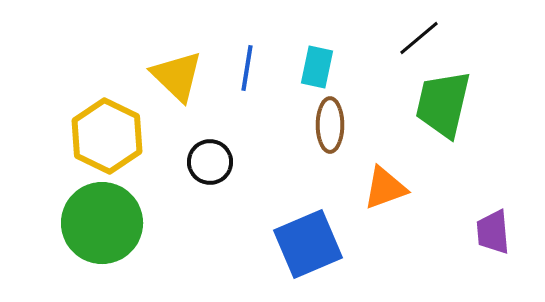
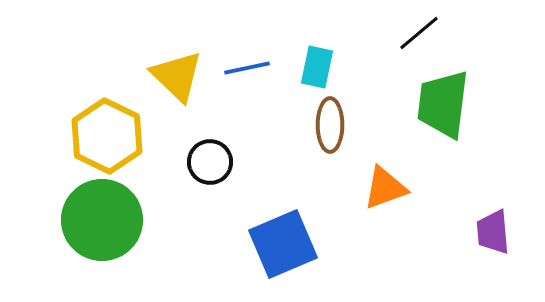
black line: moved 5 px up
blue line: rotated 69 degrees clockwise
green trapezoid: rotated 6 degrees counterclockwise
green circle: moved 3 px up
blue square: moved 25 px left
